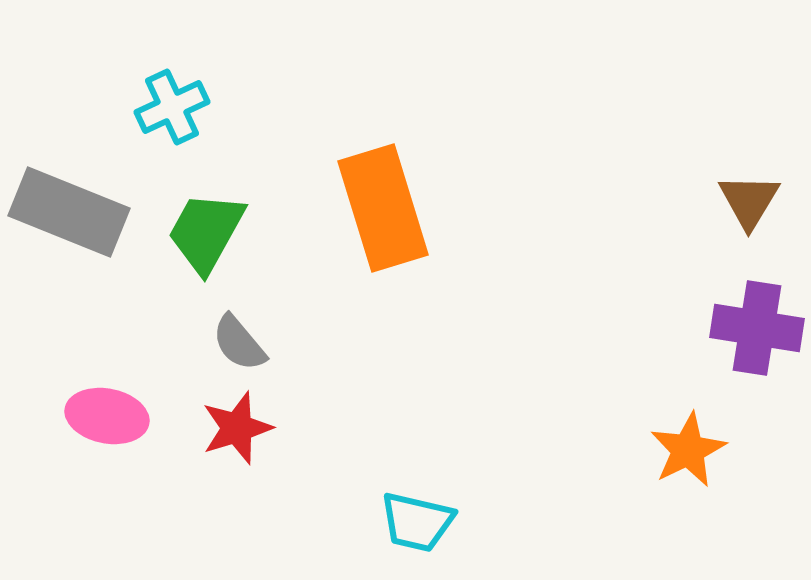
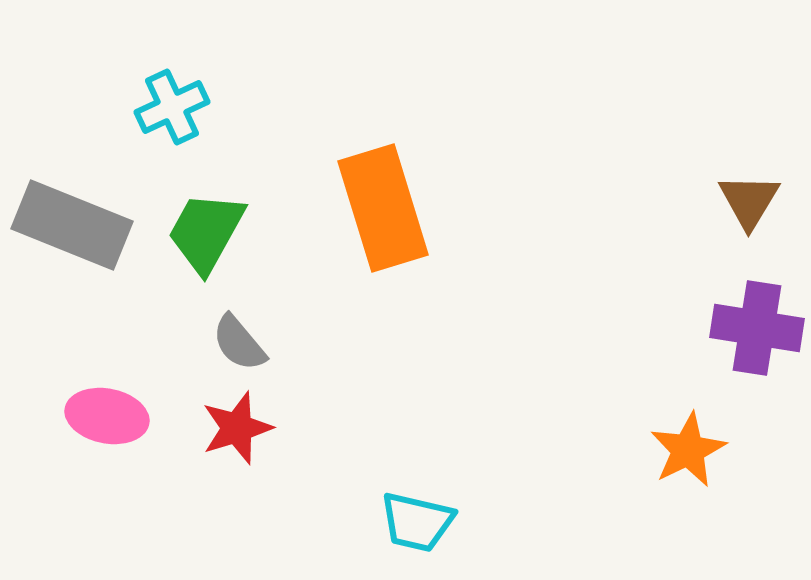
gray rectangle: moved 3 px right, 13 px down
